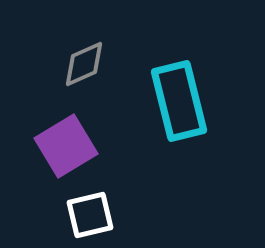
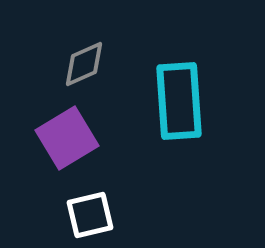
cyan rectangle: rotated 10 degrees clockwise
purple square: moved 1 px right, 8 px up
